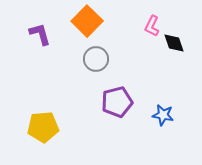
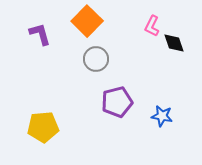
blue star: moved 1 px left, 1 px down
